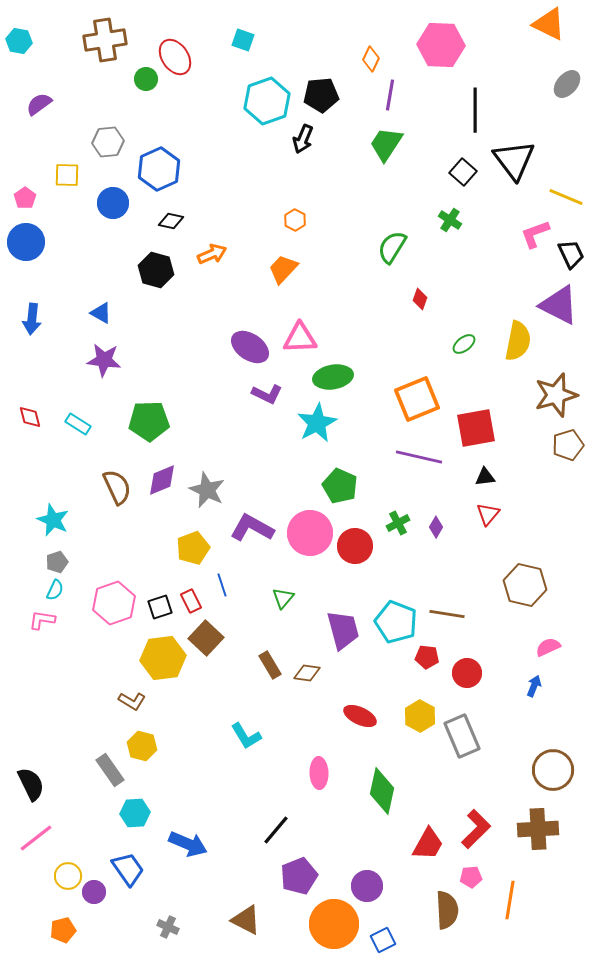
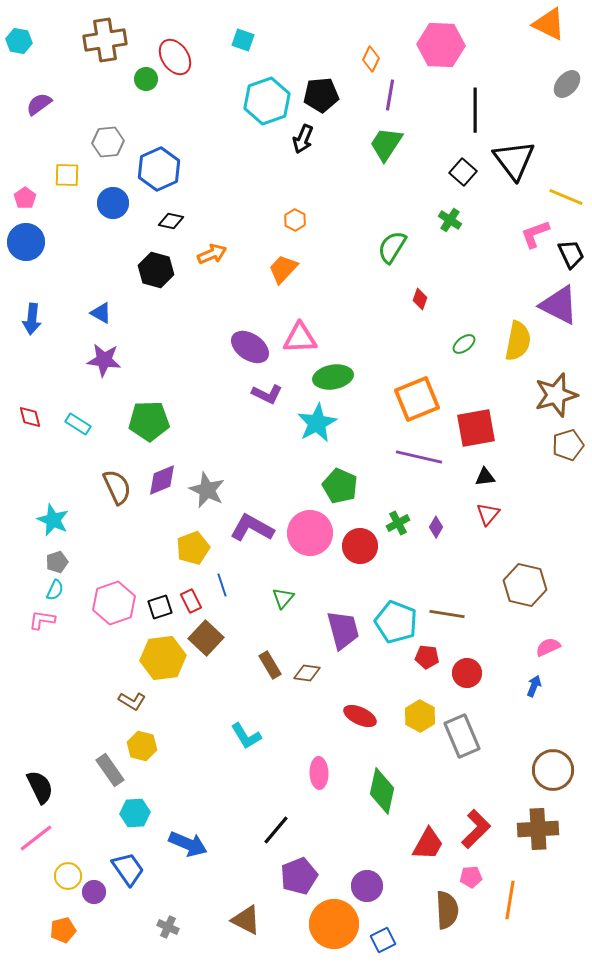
red circle at (355, 546): moved 5 px right
black semicircle at (31, 784): moved 9 px right, 3 px down
